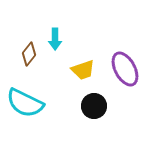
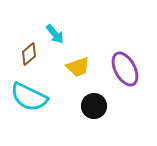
cyan arrow: moved 5 px up; rotated 40 degrees counterclockwise
brown diamond: rotated 10 degrees clockwise
yellow trapezoid: moved 5 px left, 3 px up
cyan semicircle: moved 4 px right, 6 px up
